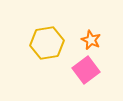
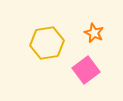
orange star: moved 3 px right, 7 px up
